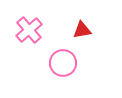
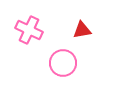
pink cross: rotated 24 degrees counterclockwise
